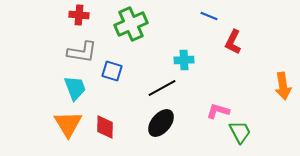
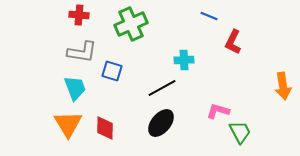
red diamond: moved 1 px down
